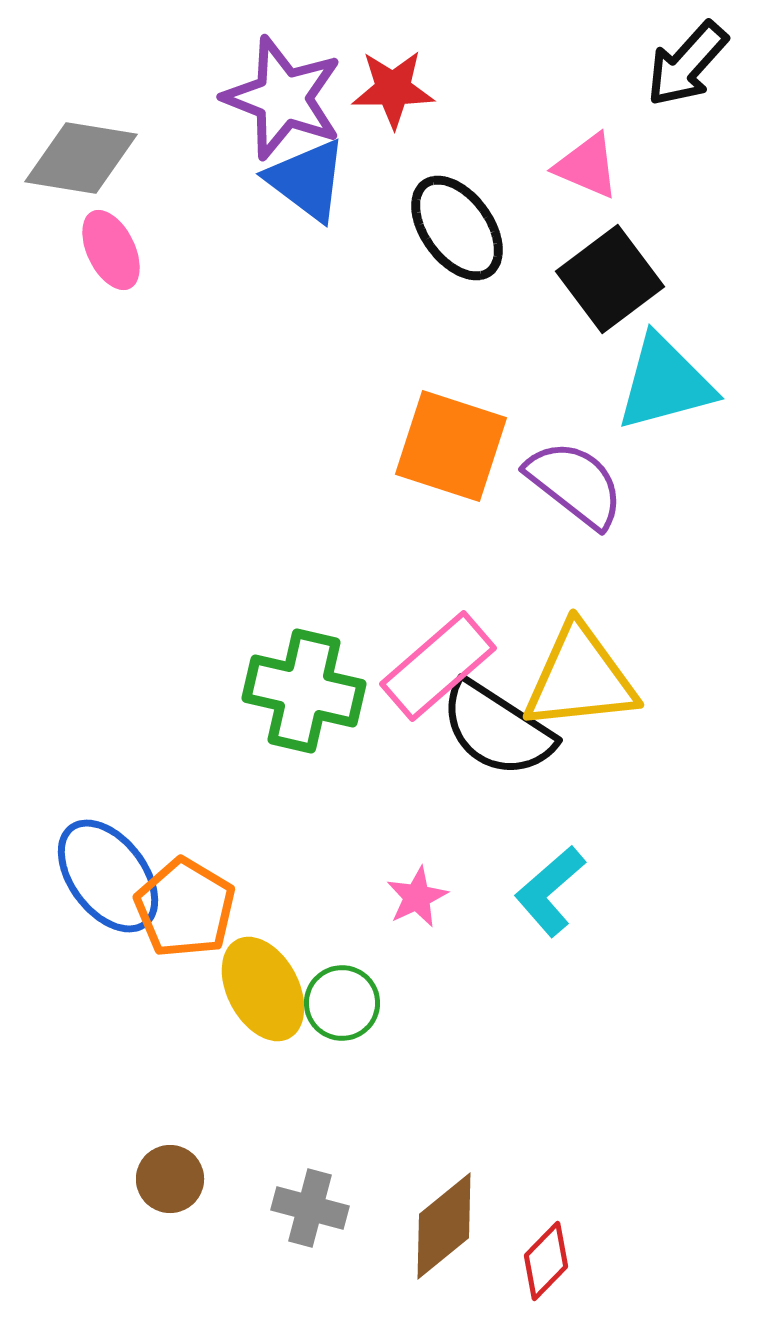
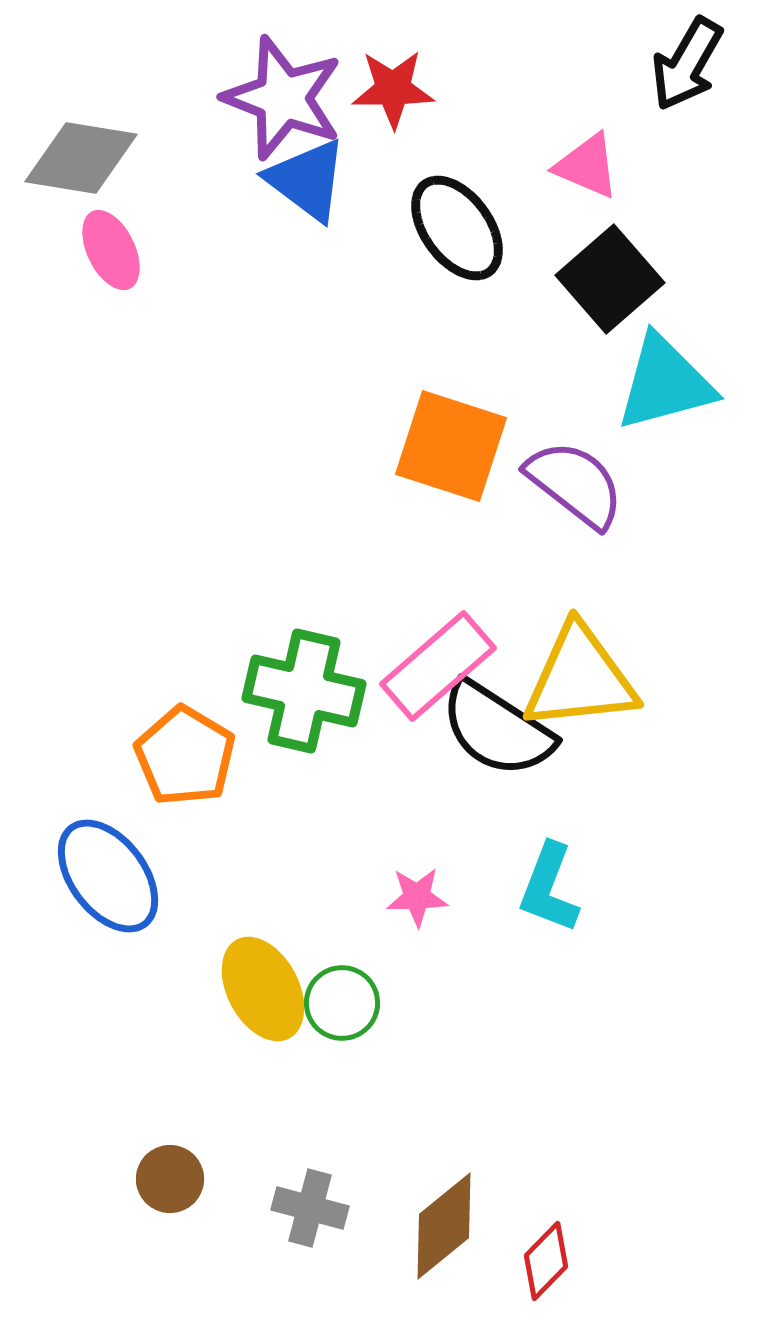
black arrow: rotated 12 degrees counterclockwise
black square: rotated 4 degrees counterclockwise
cyan L-shape: moved 1 px left, 3 px up; rotated 28 degrees counterclockwise
pink star: rotated 24 degrees clockwise
orange pentagon: moved 152 px up
